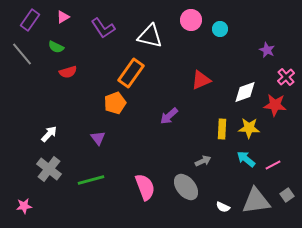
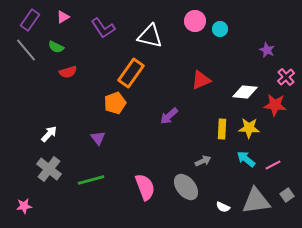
pink circle: moved 4 px right, 1 px down
gray line: moved 4 px right, 4 px up
white diamond: rotated 25 degrees clockwise
